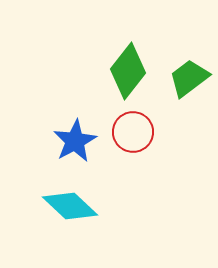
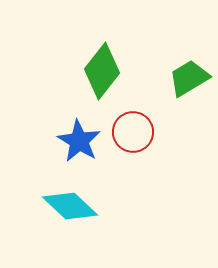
green diamond: moved 26 px left
green trapezoid: rotated 6 degrees clockwise
blue star: moved 4 px right; rotated 12 degrees counterclockwise
